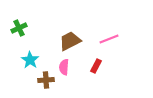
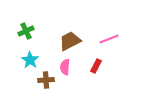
green cross: moved 7 px right, 3 px down
pink semicircle: moved 1 px right
